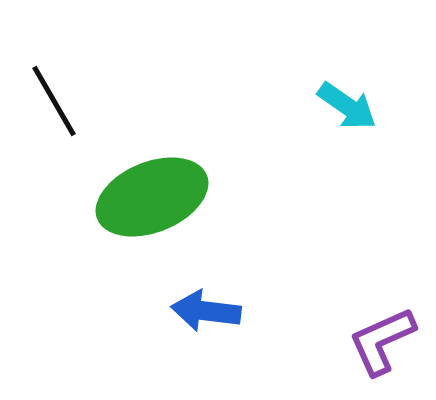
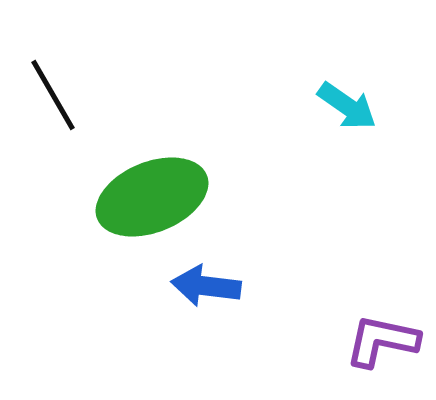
black line: moved 1 px left, 6 px up
blue arrow: moved 25 px up
purple L-shape: rotated 36 degrees clockwise
